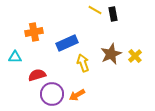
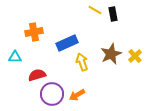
yellow arrow: moved 1 px left, 1 px up
